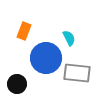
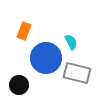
cyan semicircle: moved 2 px right, 4 px down
gray rectangle: rotated 8 degrees clockwise
black circle: moved 2 px right, 1 px down
